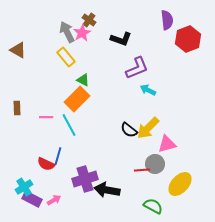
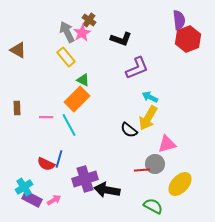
purple semicircle: moved 12 px right
cyan arrow: moved 2 px right, 7 px down
yellow arrow: moved 10 px up; rotated 15 degrees counterclockwise
blue line: moved 1 px right, 3 px down
